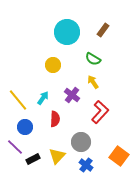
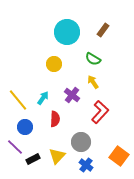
yellow circle: moved 1 px right, 1 px up
